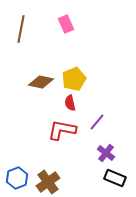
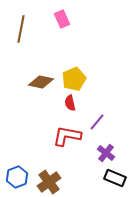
pink rectangle: moved 4 px left, 5 px up
red L-shape: moved 5 px right, 6 px down
blue hexagon: moved 1 px up
brown cross: moved 1 px right
